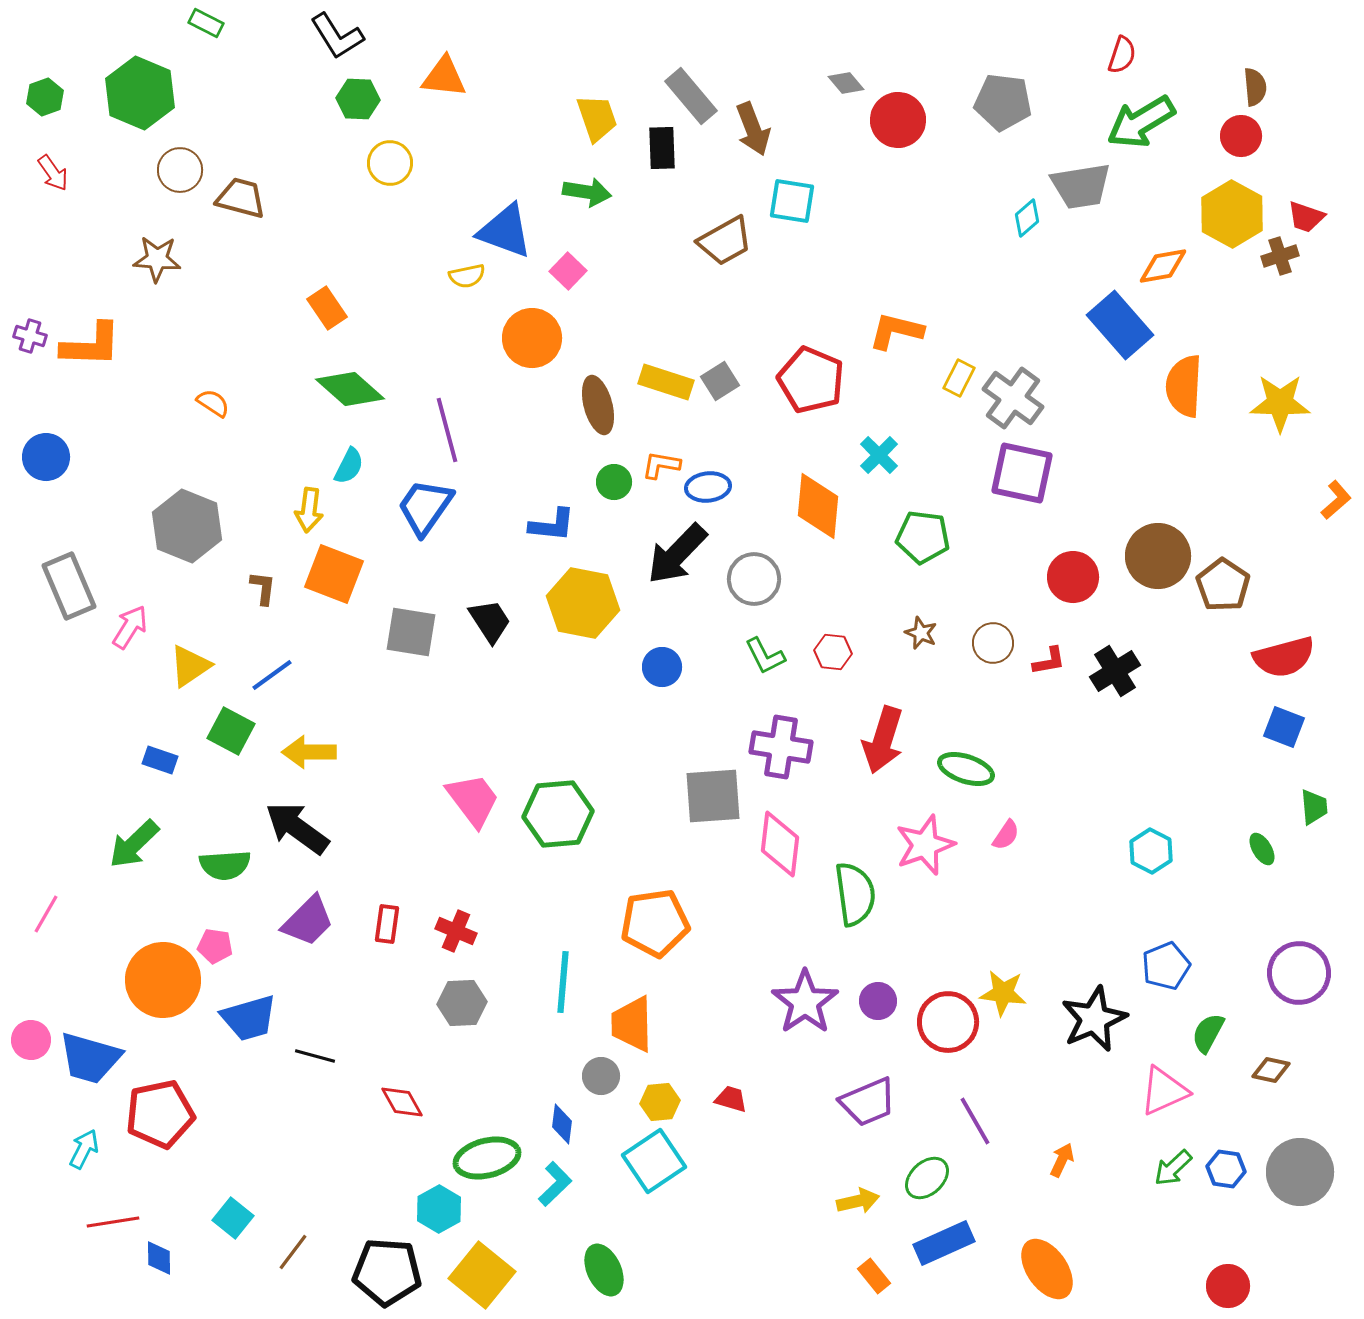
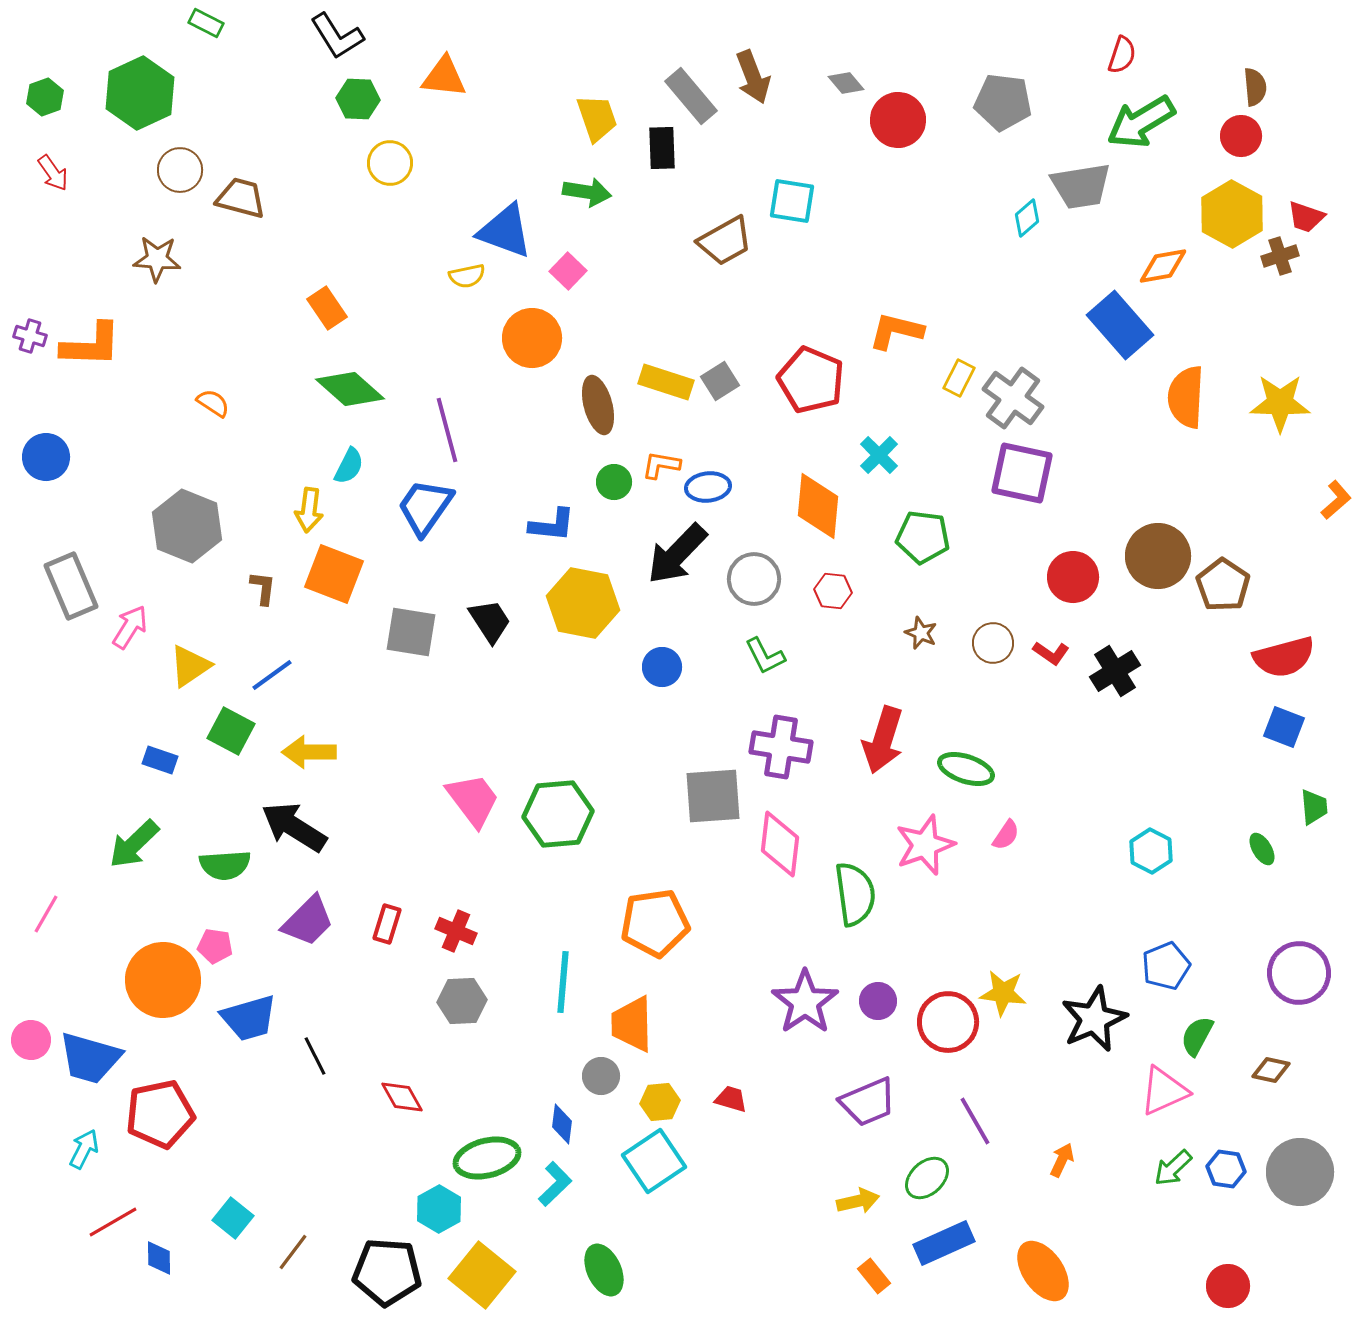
green hexagon at (140, 93): rotated 12 degrees clockwise
brown arrow at (753, 129): moved 52 px up
orange semicircle at (1184, 386): moved 2 px right, 11 px down
gray rectangle at (69, 586): moved 2 px right
red hexagon at (833, 652): moved 61 px up
red L-shape at (1049, 661): moved 2 px right, 8 px up; rotated 45 degrees clockwise
black arrow at (297, 828): moved 3 px left, 1 px up; rotated 4 degrees counterclockwise
red rectangle at (387, 924): rotated 9 degrees clockwise
gray hexagon at (462, 1003): moved 2 px up
green semicircle at (1208, 1033): moved 11 px left, 3 px down
black line at (315, 1056): rotated 48 degrees clockwise
red diamond at (402, 1102): moved 5 px up
red line at (113, 1222): rotated 21 degrees counterclockwise
orange ellipse at (1047, 1269): moved 4 px left, 2 px down
